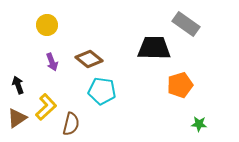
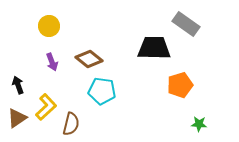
yellow circle: moved 2 px right, 1 px down
